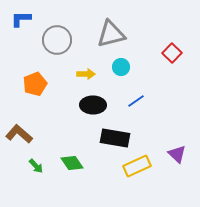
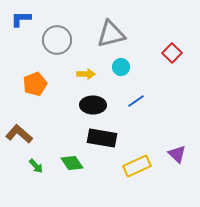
black rectangle: moved 13 px left
